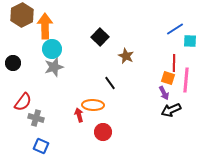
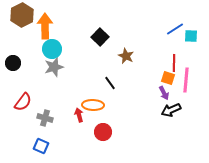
cyan square: moved 1 px right, 5 px up
gray cross: moved 9 px right
